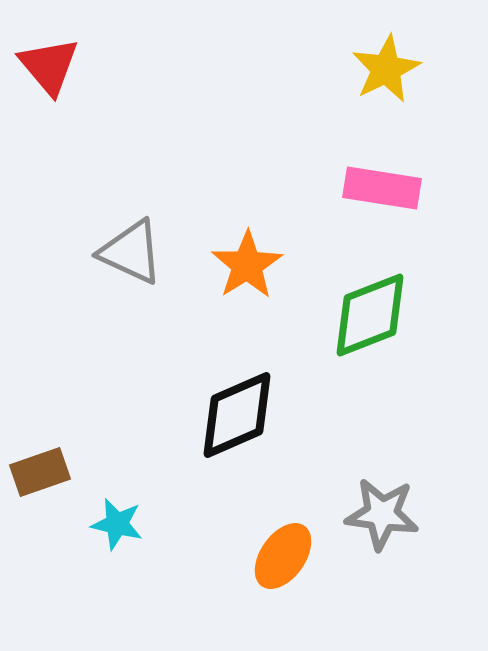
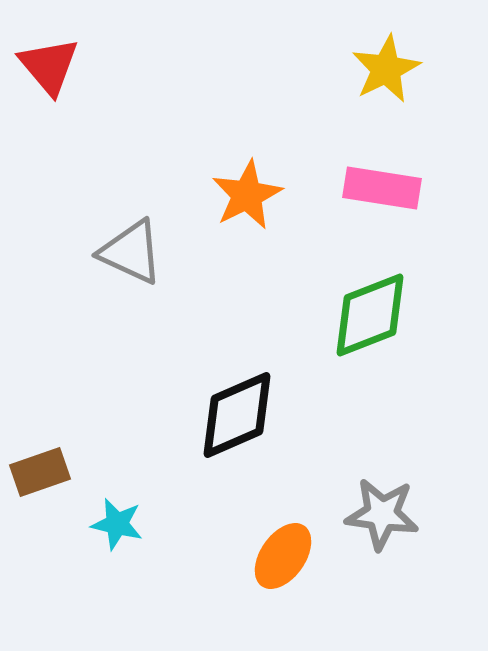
orange star: moved 70 px up; rotated 6 degrees clockwise
